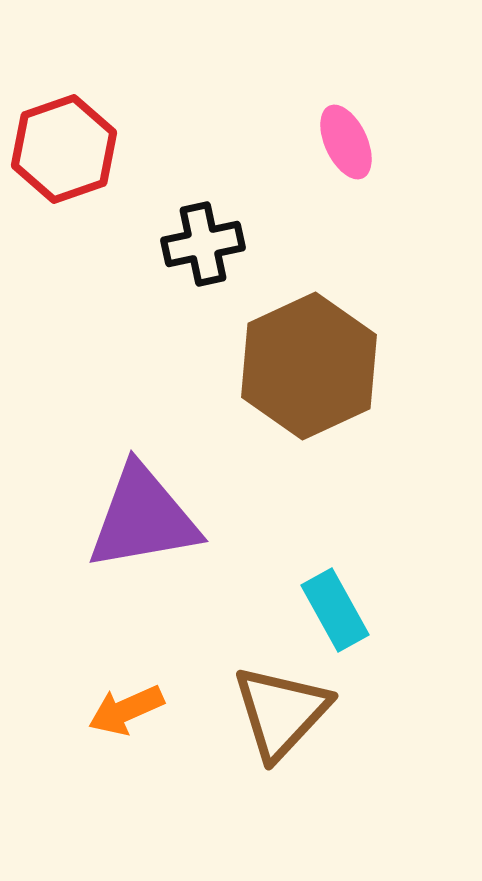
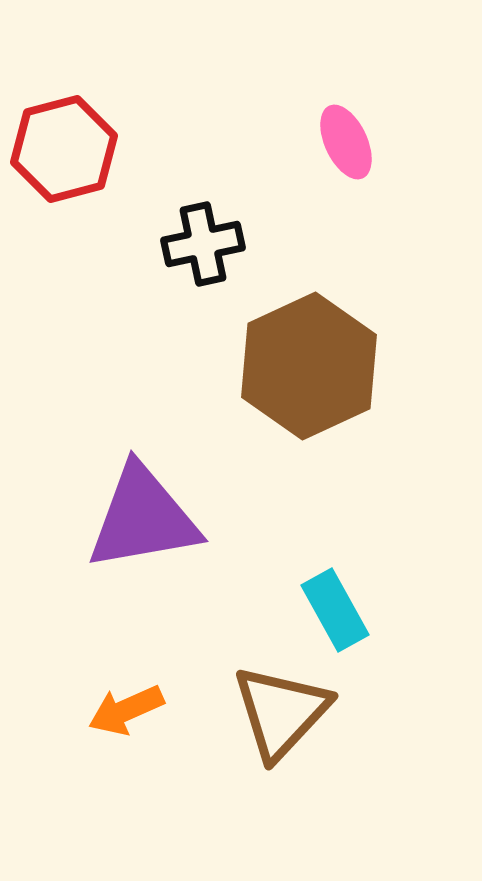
red hexagon: rotated 4 degrees clockwise
